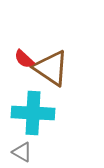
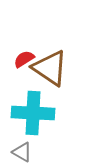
red semicircle: rotated 105 degrees clockwise
brown triangle: moved 1 px left
